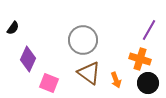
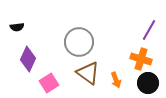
black semicircle: moved 4 px right, 1 px up; rotated 48 degrees clockwise
gray circle: moved 4 px left, 2 px down
orange cross: moved 1 px right
brown triangle: moved 1 px left
pink square: rotated 36 degrees clockwise
